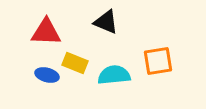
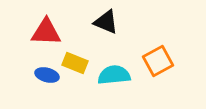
orange square: rotated 20 degrees counterclockwise
